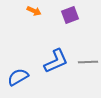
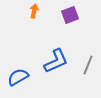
orange arrow: rotated 104 degrees counterclockwise
gray line: moved 3 px down; rotated 66 degrees counterclockwise
